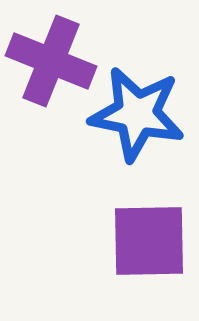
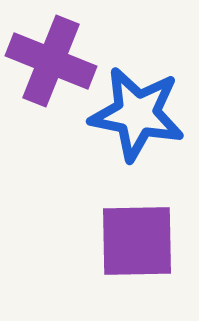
purple square: moved 12 px left
